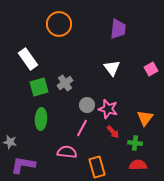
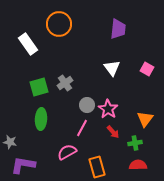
white rectangle: moved 15 px up
pink square: moved 4 px left; rotated 32 degrees counterclockwise
pink star: rotated 18 degrees clockwise
orange triangle: moved 1 px down
green cross: rotated 16 degrees counterclockwise
pink semicircle: rotated 36 degrees counterclockwise
